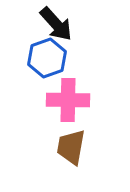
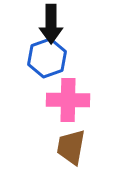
black arrow: moved 5 px left; rotated 42 degrees clockwise
